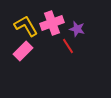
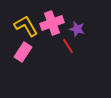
pink rectangle: moved 1 px down; rotated 12 degrees counterclockwise
